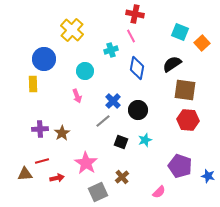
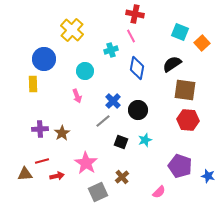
red arrow: moved 2 px up
